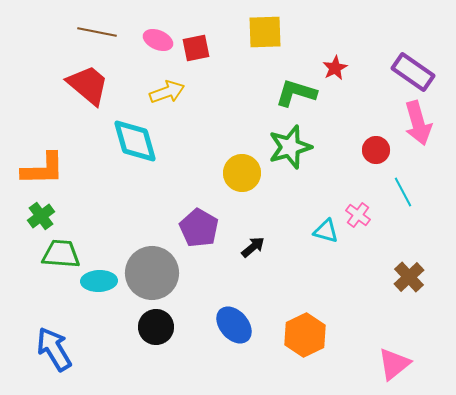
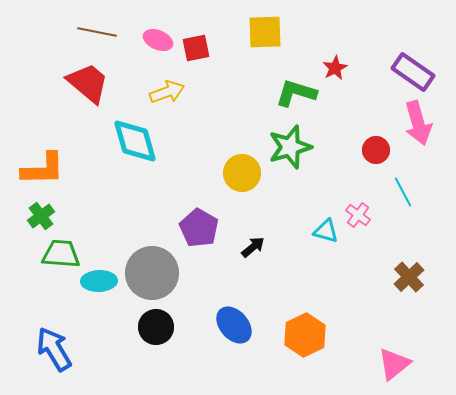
red trapezoid: moved 2 px up
